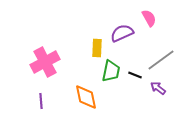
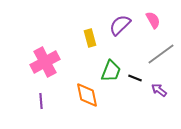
pink semicircle: moved 4 px right, 2 px down
purple semicircle: moved 2 px left, 8 px up; rotated 20 degrees counterclockwise
yellow rectangle: moved 7 px left, 10 px up; rotated 18 degrees counterclockwise
gray line: moved 6 px up
green trapezoid: rotated 10 degrees clockwise
black line: moved 3 px down
purple arrow: moved 1 px right, 2 px down
orange diamond: moved 1 px right, 2 px up
